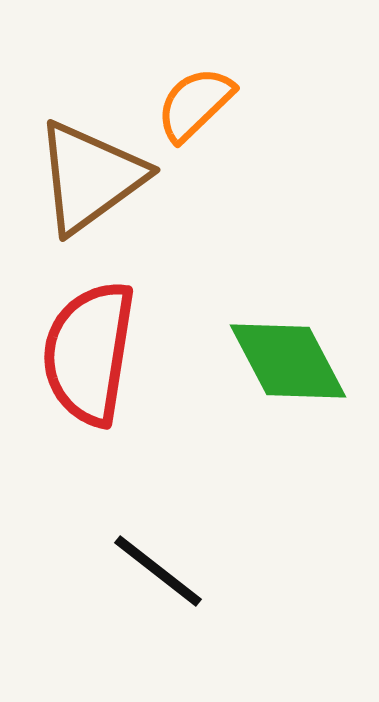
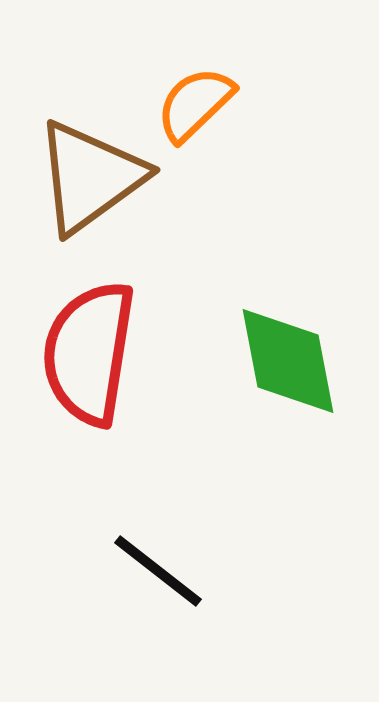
green diamond: rotated 17 degrees clockwise
